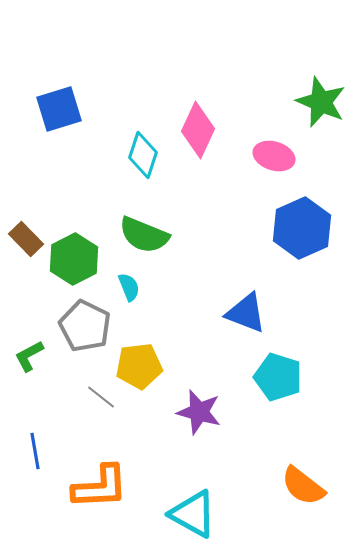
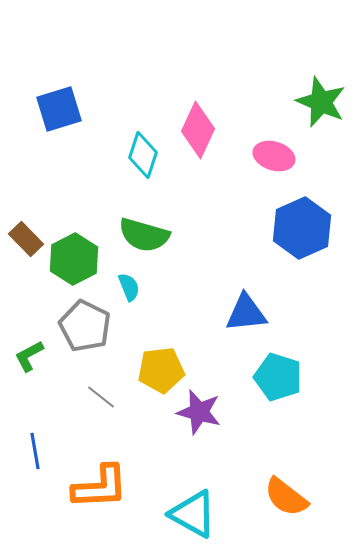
green semicircle: rotated 6 degrees counterclockwise
blue triangle: rotated 27 degrees counterclockwise
yellow pentagon: moved 22 px right, 4 px down
orange semicircle: moved 17 px left, 11 px down
